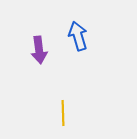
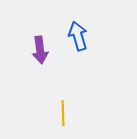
purple arrow: moved 1 px right
